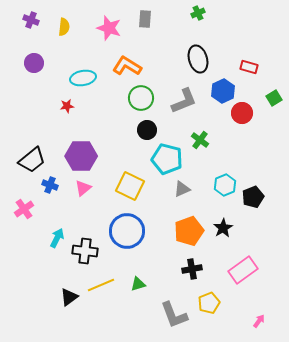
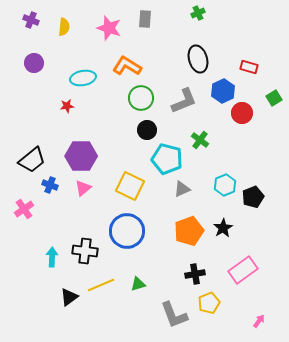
cyan arrow at (57, 238): moved 5 px left, 19 px down; rotated 24 degrees counterclockwise
black cross at (192, 269): moved 3 px right, 5 px down
